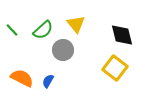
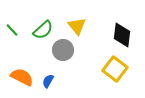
yellow triangle: moved 1 px right, 2 px down
black diamond: rotated 20 degrees clockwise
yellow square: moved 1 px down
orange semicircle: moved 1 px up
